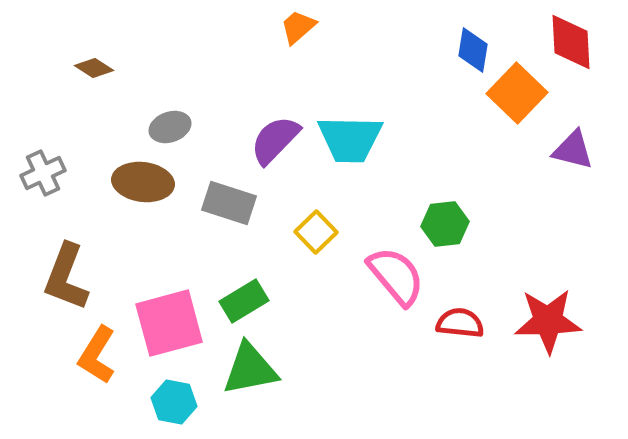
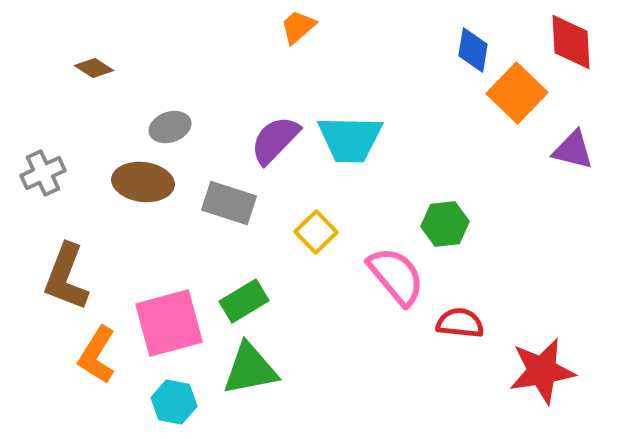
red star: moved 6 px left, 50 px down; rotated 8 degrees counterclockwise
